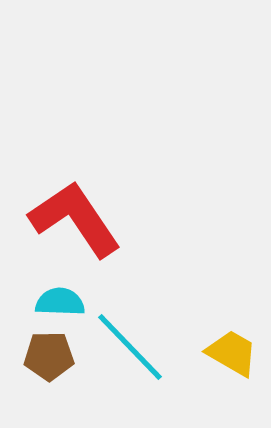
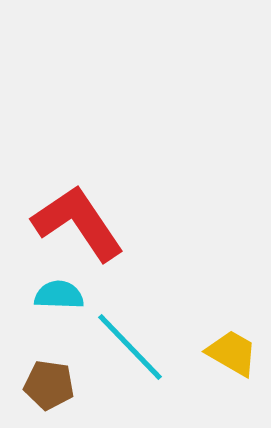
red L-shape: moved 3 px right, 4 px down
cyan semicircle: moved 1 px left, 7 px up
brown pentagon: moved 29 px down; rotated 9 degrees clockwise
